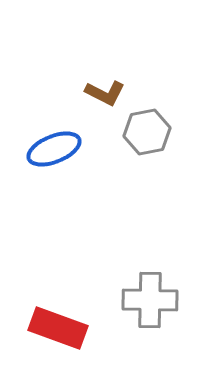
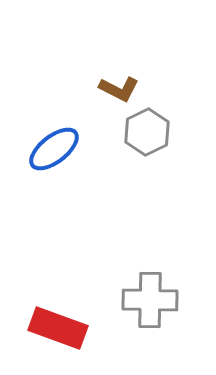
brown L-shape: moved 14 px right, 4 px up
gray hexagon: rotated 15 degrees counterclockwise
blue ellipse: rotated 16 degrees counterclockwise
